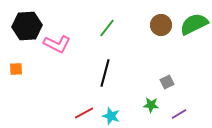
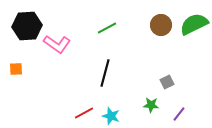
green line: rotated 24 degrees clockwise
pink L-shape: rotated 8 degrees clockwise
purple line: rotated 21 degrees counterclockwise
